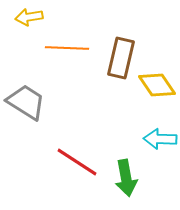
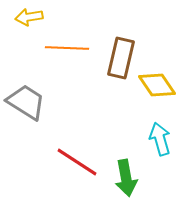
cyan arrow: rotated 72 degrees clockwise
